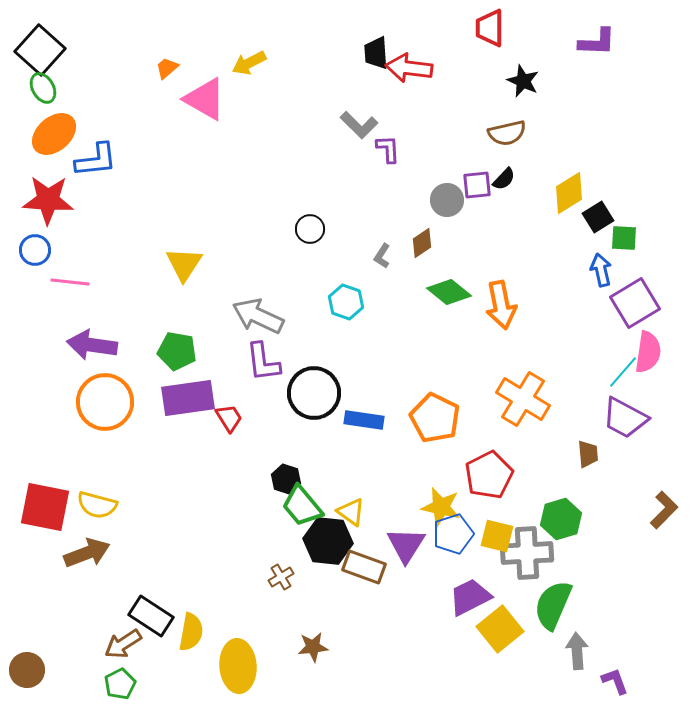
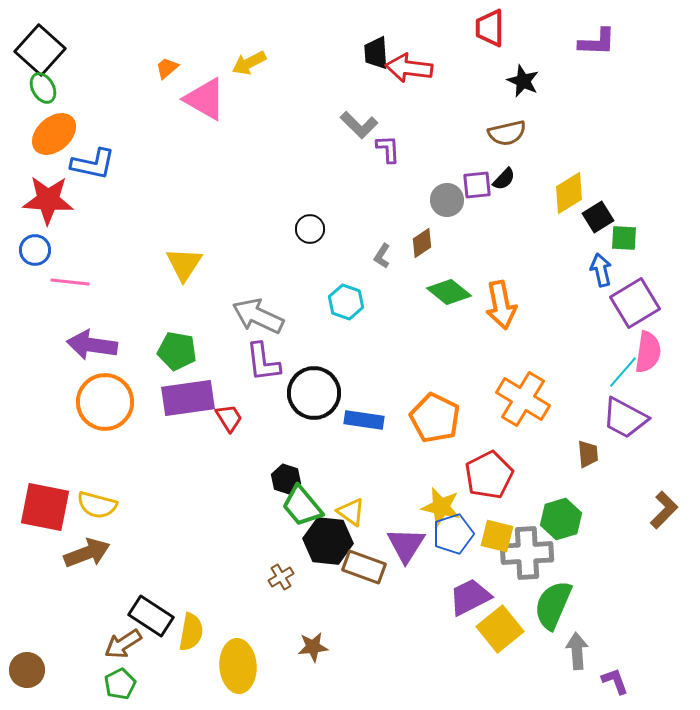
blue L-shape at (96, 160): moved 3 px left, 4 px down; rotated 18 degrees clockwise
